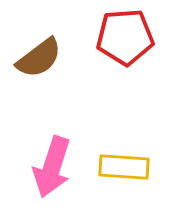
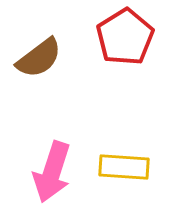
red pentagon: rotated 28 degrees counterclockwise
pink arrow: moved 5 px down
